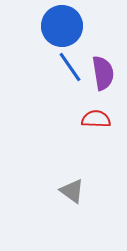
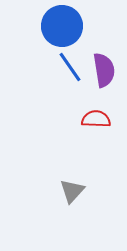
purple semicircle: moved 1 px right, 3 px up
gray triangle: rotated 36 degrees clockwise
